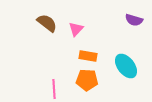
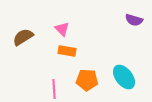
brown semicircle: moved 24 px left, 14 px down; rotated 70 degrees counterclockwise
pink triangle: moved 14 px left; rotated 28 degrees counterclockwise
orange rectangle: moved 21 px left, 5 px up
cyan ellipse: moved 2 px left, 11 px down
